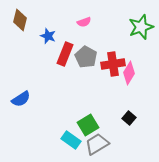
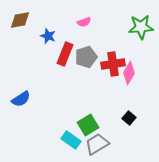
brown diamond: rotated 65 degrees clockwise
green star: rotated 15 degrees clockwise
gray pentagon: rotated 25 degrees clockwise
